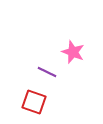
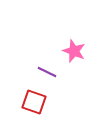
pink star: moved 1 px right, 1 px up
